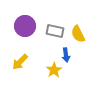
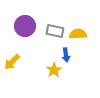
yellow semicircle: rotated 114 degrees clockwise
yellow arrow: moved 8 px left
